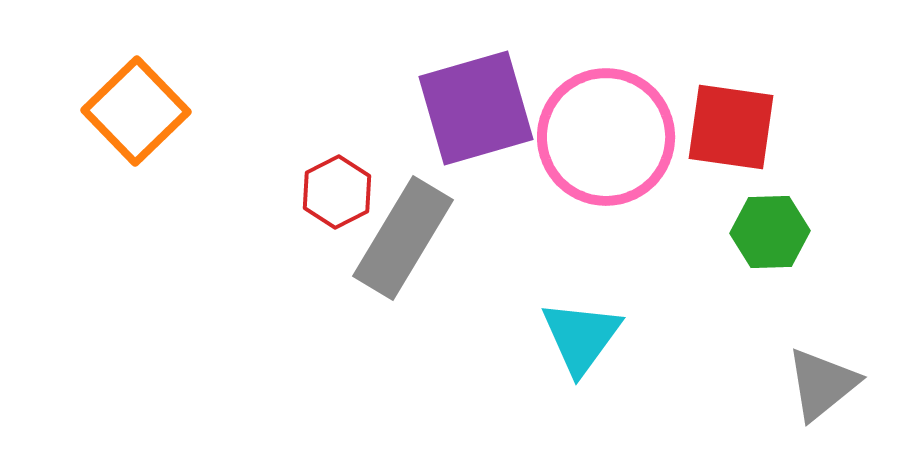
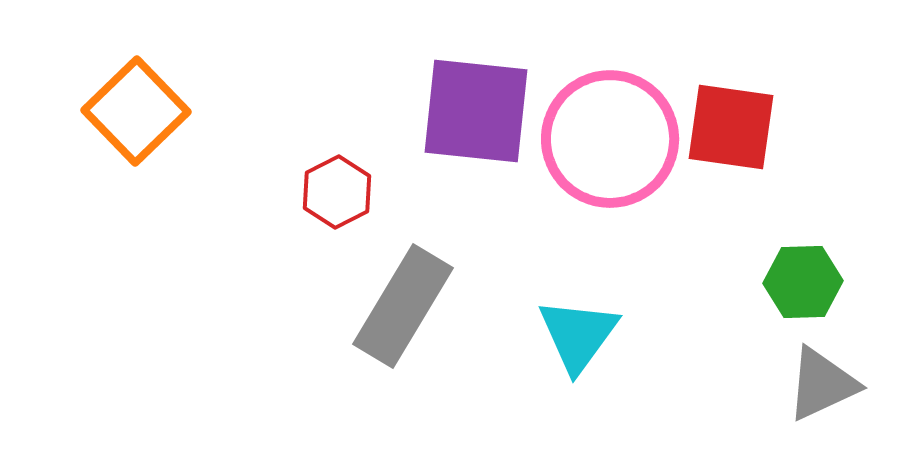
purple square: moved 3 px down; rotated 22 degrees clockwise
pink circle: moved 4 px right, 2 px down
green hexagon: moved 33 px right, 50 px down
gray rectangle: moved 68 px down
cyan triangle: moved 3 px left, 2 px up
gray triangle: rotated 14 degrees clockwise
